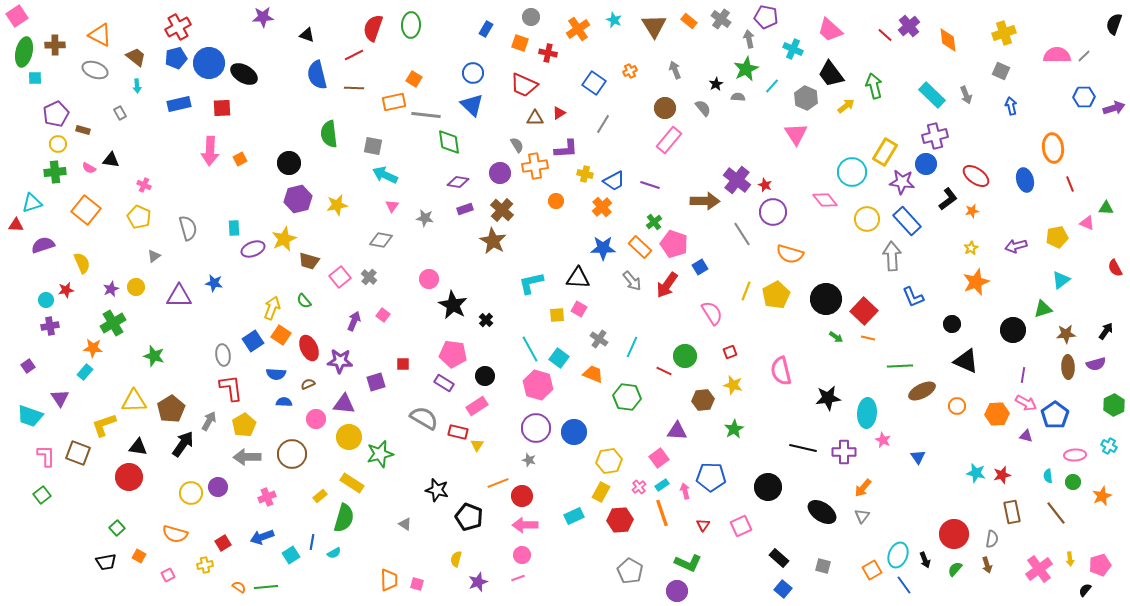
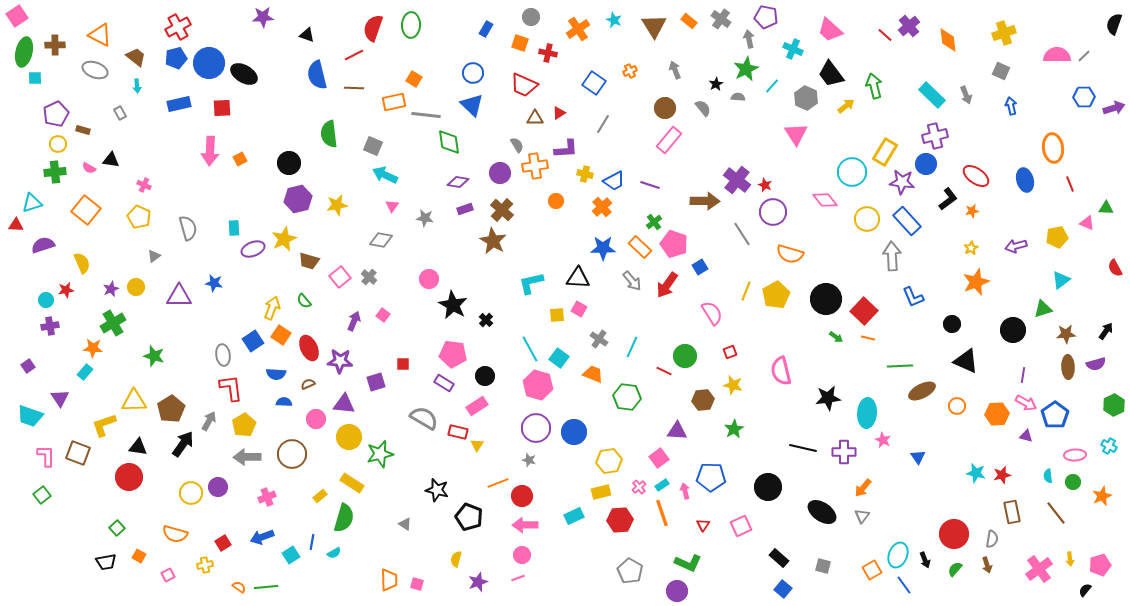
gray square at (373, 146): rotated 12 degrees clockwise
yellow rectangle at (601, 492): rotated 48 degrees clockwise
